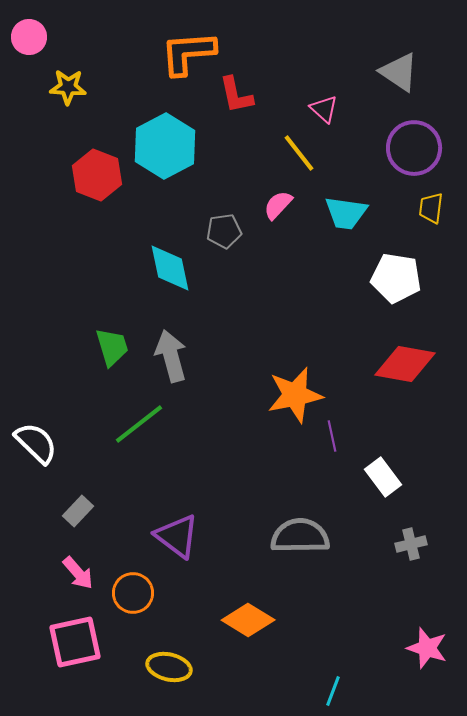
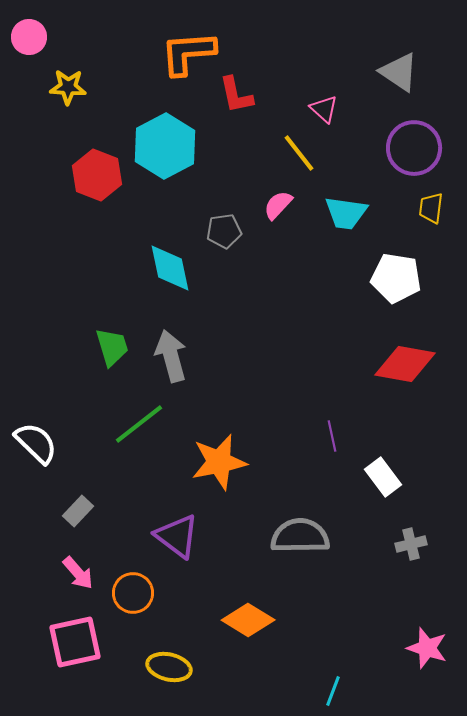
orange star: moved 76 px left, 67 px down
